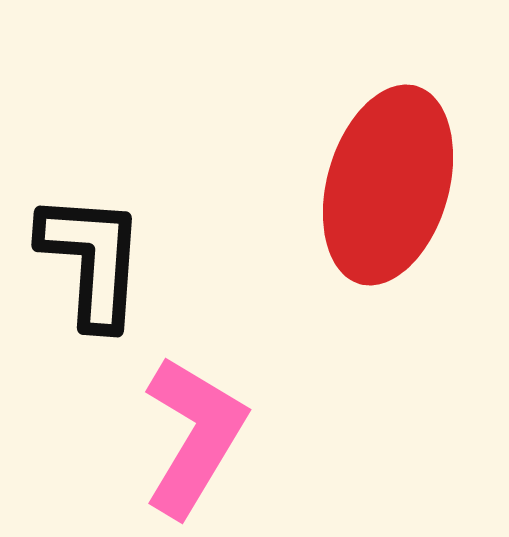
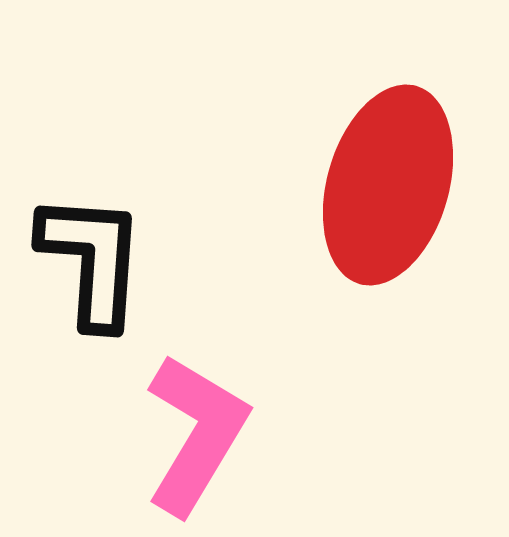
pink L-shape: moved 2 px right, 2 px up
